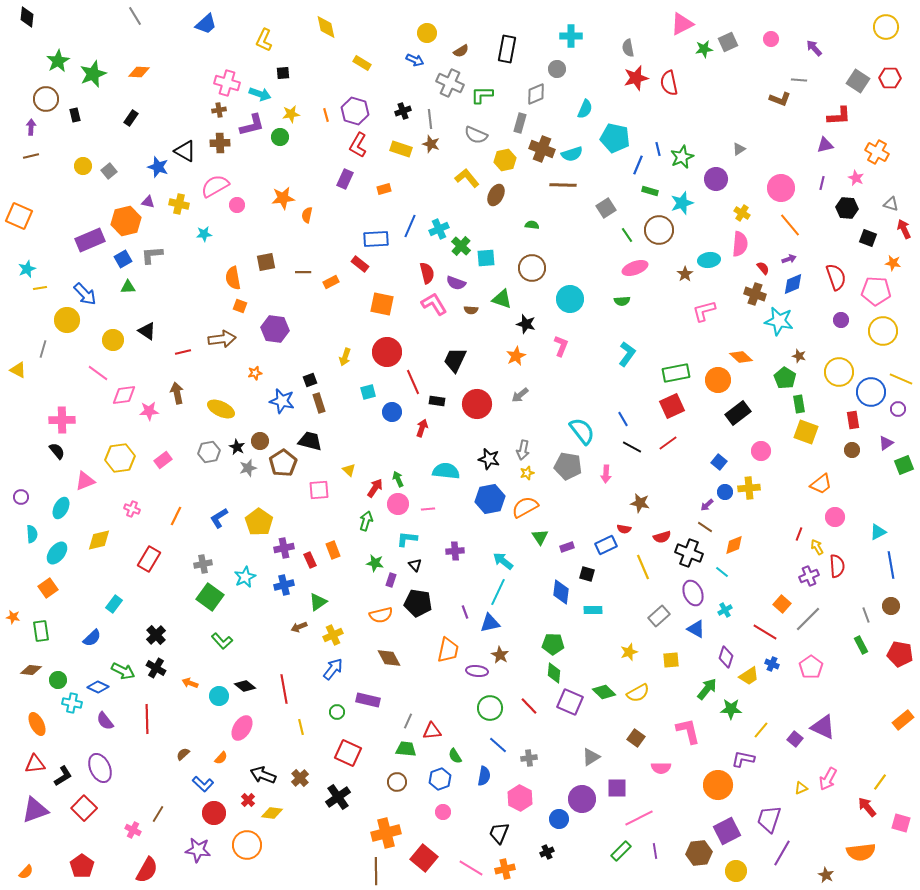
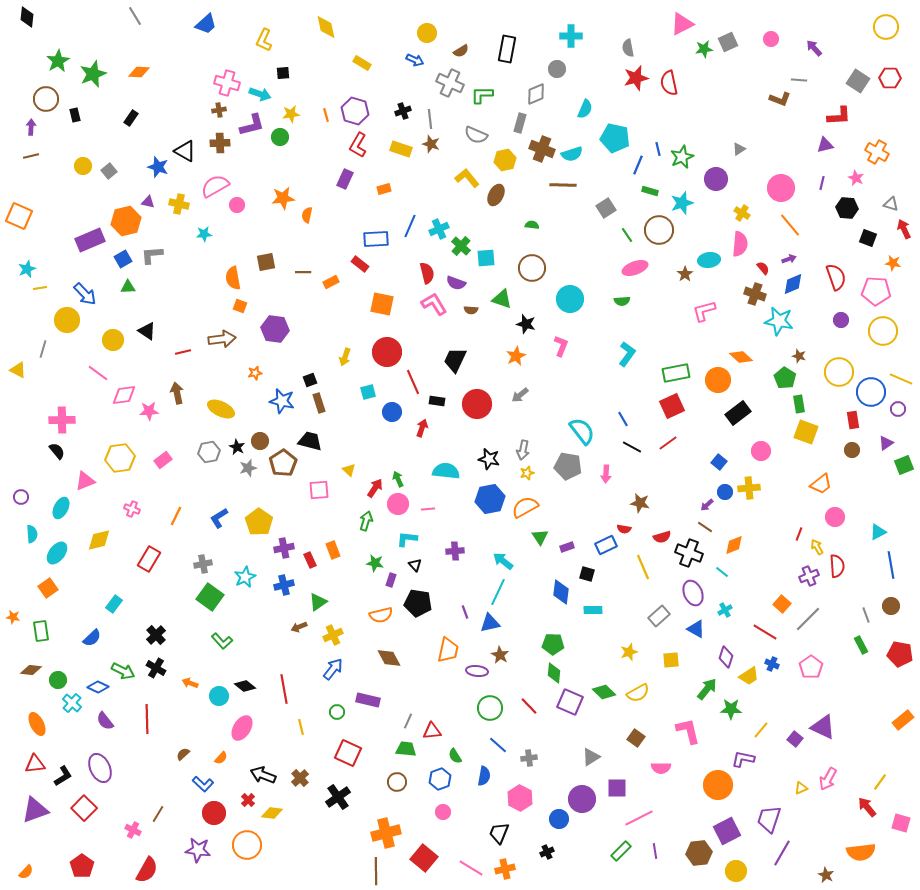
cyan cross at (72, 703): rotated 30 degrees clockwise
